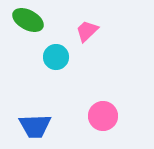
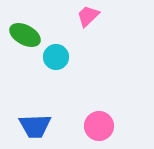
green ellipse: moved 3 px left, 15 px down
pink trapezoid: moved 1 px right, 15 px up
pink circle: moved 4 px left, 10 px down
